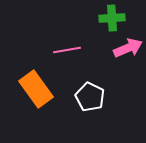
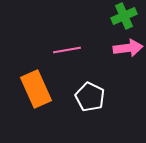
green cross: moved 12 px right, 2 px up; rotated 20 degrees counterclockwise
pink arrow: rotated 16 degrees clockwise
orange rectangle: rotated 12 degrees clockwise
